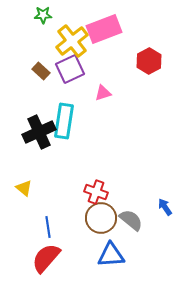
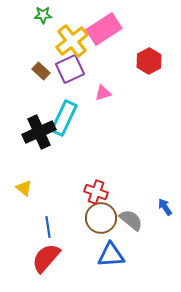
pink rectangle: rotated 12 degrees counterclockwise
cyan rectangle: moved 3 px up; rotated 16 degrees clockwise
